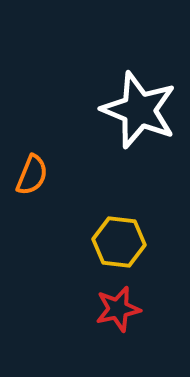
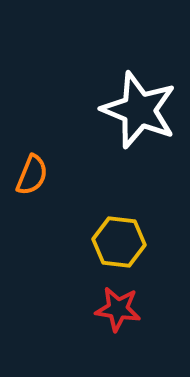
red star: rotated 21 degrees clockwise
